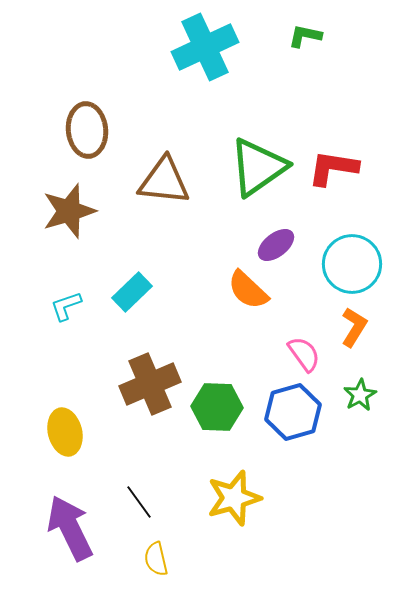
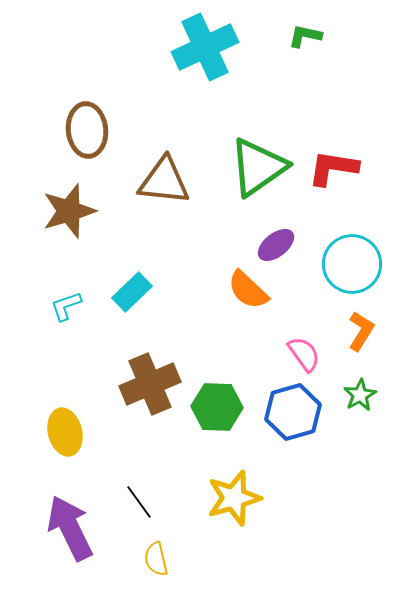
orange L-shape: moved 7 px right, 4 px down
